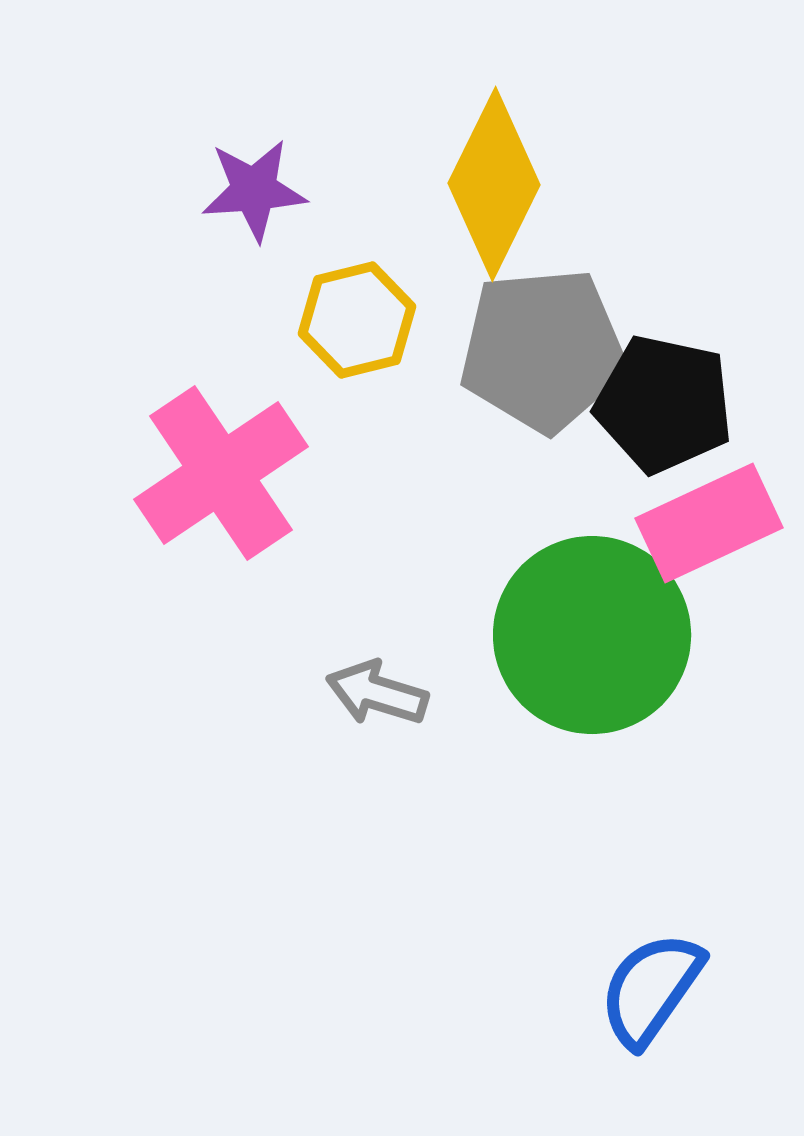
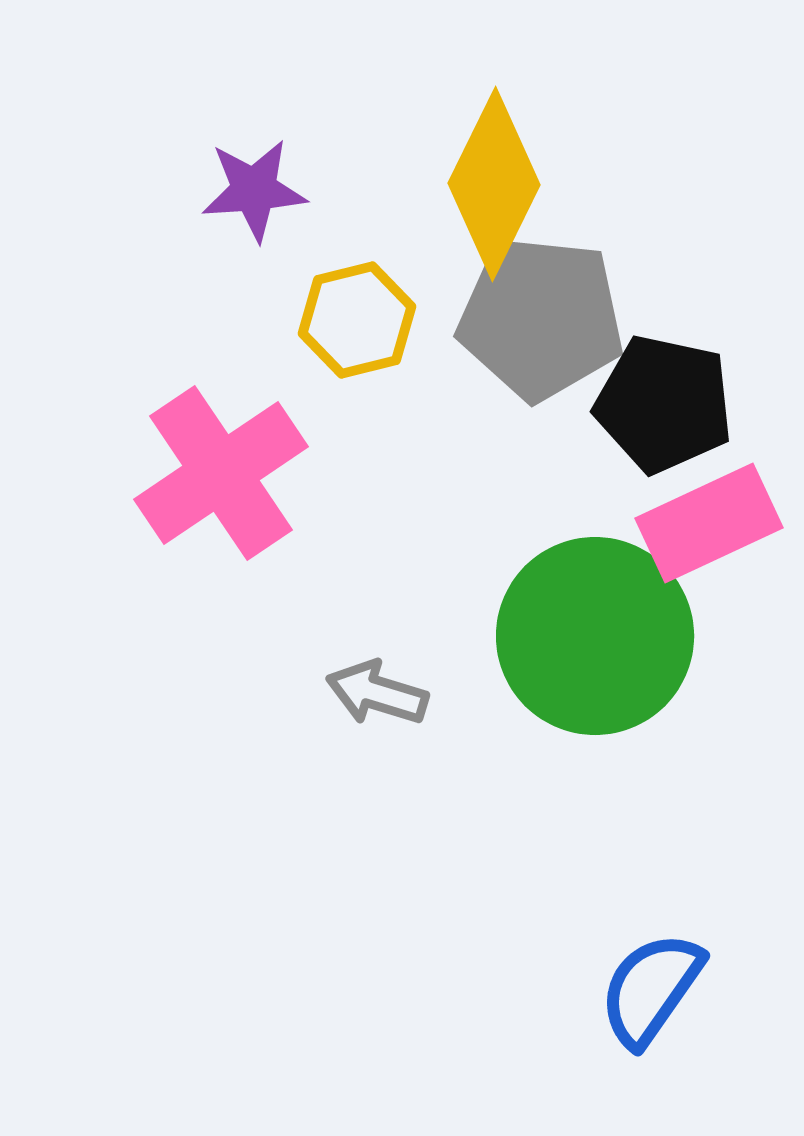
gray pentagon: moved 2 px left, 32 px up; rotated 11 degrees clockwise
green circle: moved 3 px right, 1 px down
